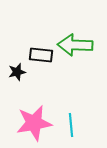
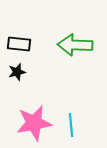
black rectangle: moved 22 px left, 11 px up
